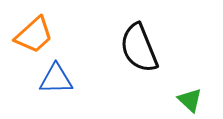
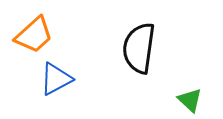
black semicircle: rotated 30 degrees clockwise
blue triangle: rotated 27 degrees counterclockwise
